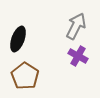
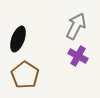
brown pentagon: moved 1 px up
